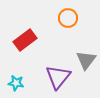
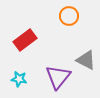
orange circle: moved 1 px right, 2 px up
gray triangle: rotated 40 degrees counterclockwise
cyan star: moved 3 px right, 4 px up
